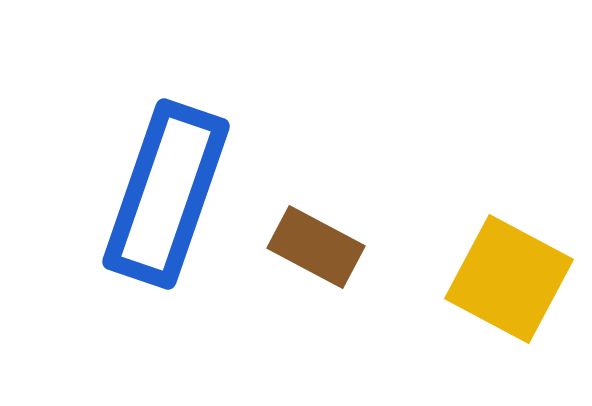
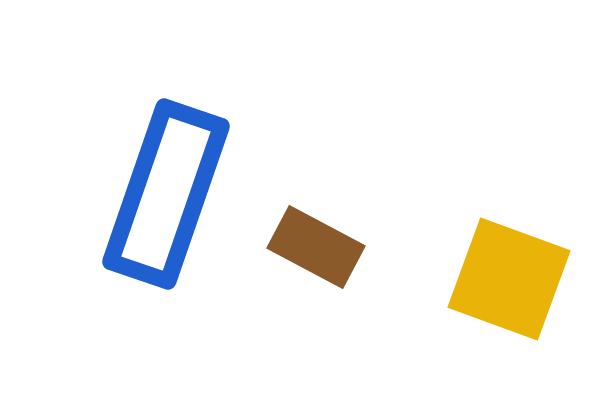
yellow square: rotated 8 degrees counterclockwise
